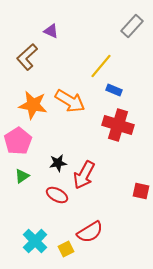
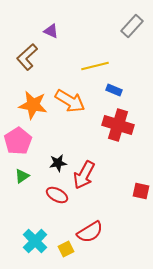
yellow line: moved 6 px left; rotated 36 degrees clockwise
